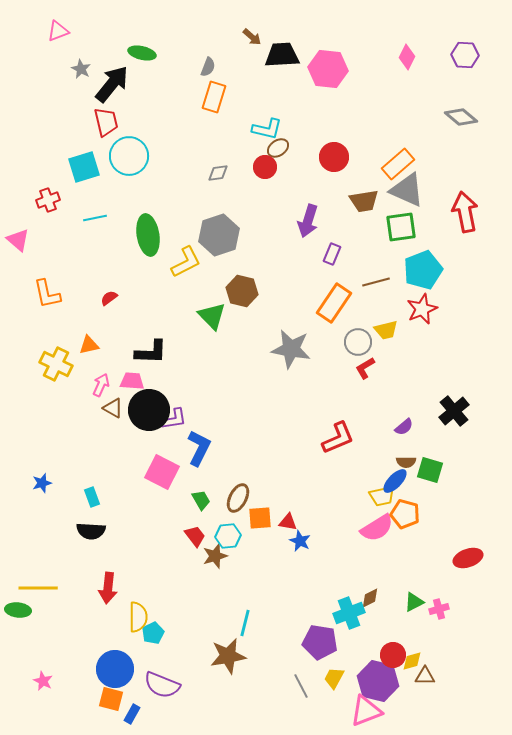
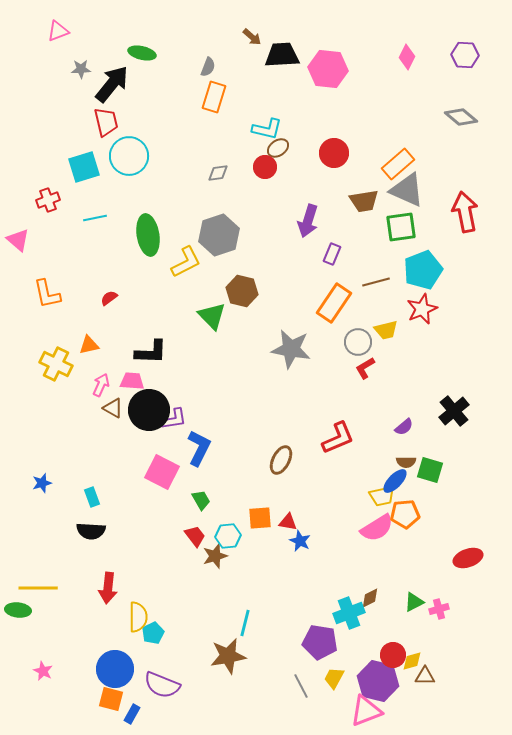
gray star at (81, 69): rotated 30 degrees counterclockwise
red circle at (334, 157): moved 4 px up
brown ellipse at (238, 498): moved 43 px right, 38 px up
orange pentagon at (405, 514): rotated 20 degrees counterclockwise
pink star at (43, 681): moved 10 px up
